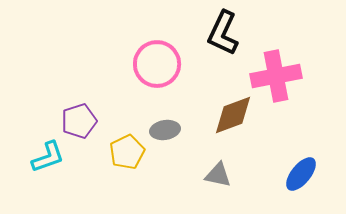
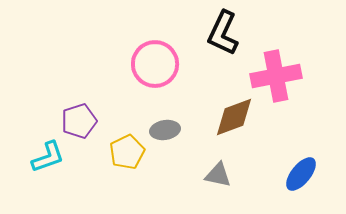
pink circle: moved 2 px left
brown diamond: moved 1 px right, 2 px down
